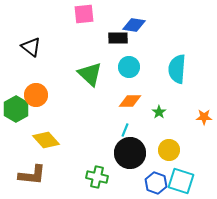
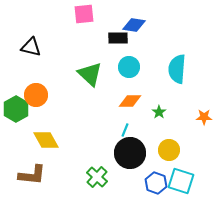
black triangle: rotated 25 degrees counterclockwise
yellow diamond: rotated 12 degrees clockwise
green cross: rotated 30 degrees clockwise
